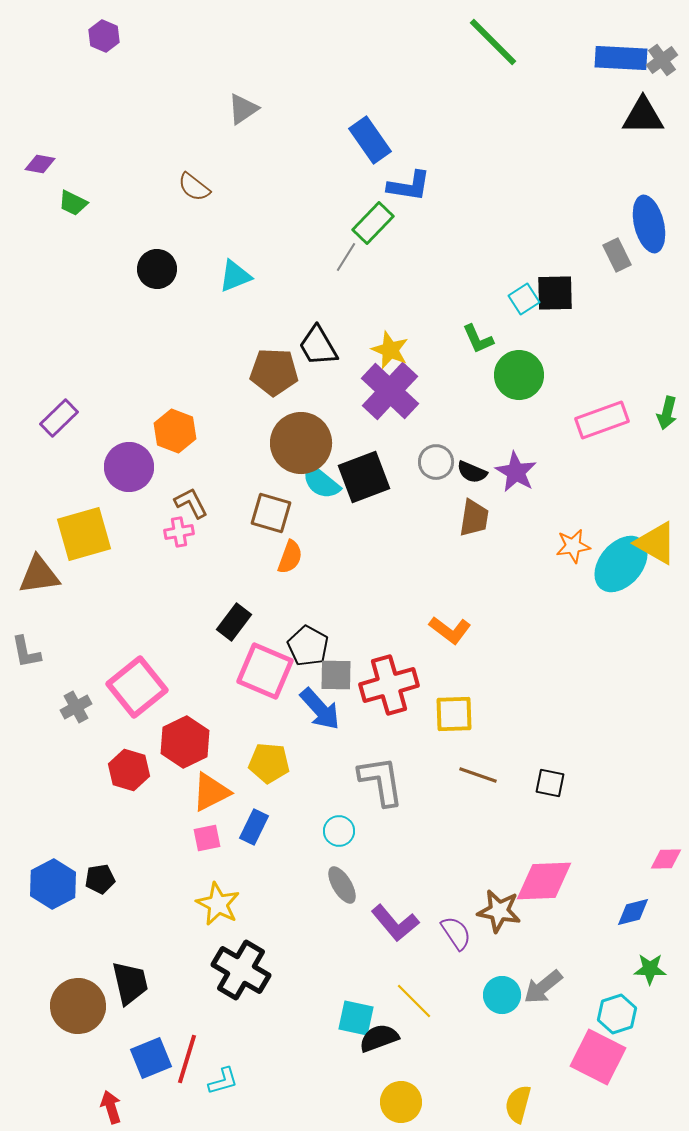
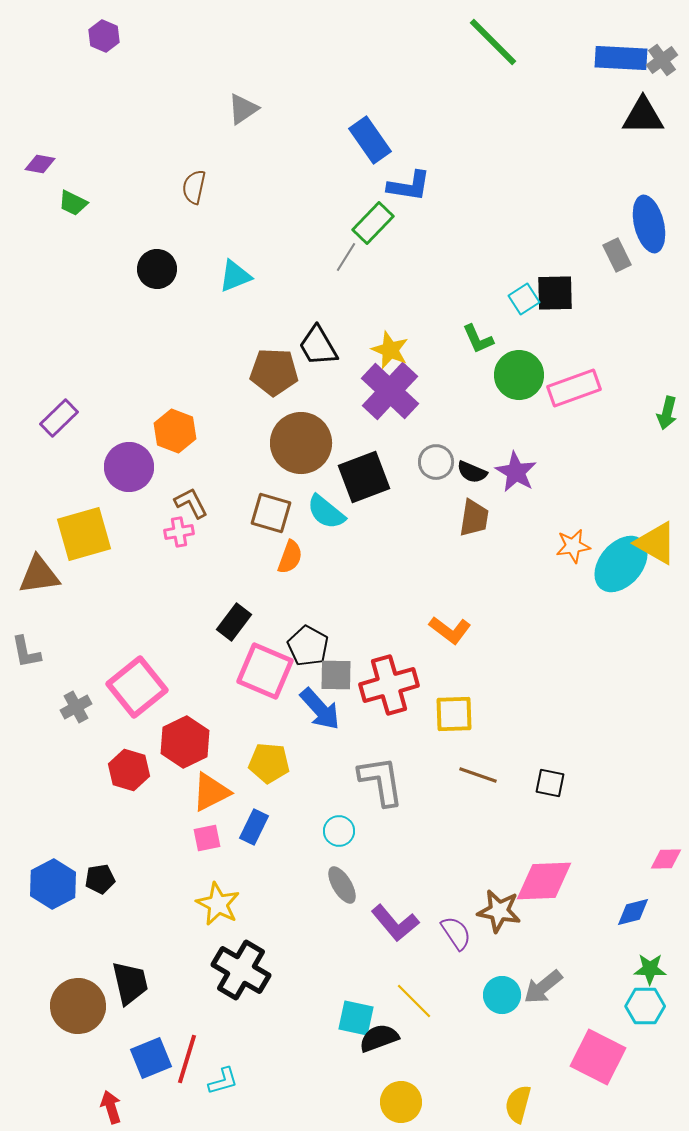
brown semicircle at (194, 187): rotated 64 degrees clockwise
pink rectangle at (602, 420): moved 28 px left, 32 px up
cyan semicircle at (321, 482): moved 5 px right, 30 px down
cyan hexagon at (617, 1014): moved 28 px right, 8 px up; rotated 18 degrees clockwise
